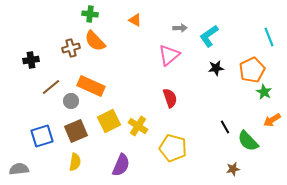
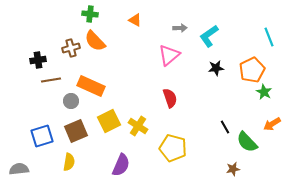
black cross: moved 7 px right
brown line: moved 7 px up; rotated 30 degrees clockwise
orange arrow: moved 4 px down
green semicircle: moved 1 px left, 1 px down
yellow semicircle: moved 6 px left
